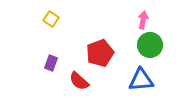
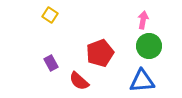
yellow square: moved 1 px left, 4 px up
green circle: moved 1 px left, 1 px down
purple rectangle: rotated 49 degrees counterclockwise
blue triangle: moved 1 px right, 1 px down
